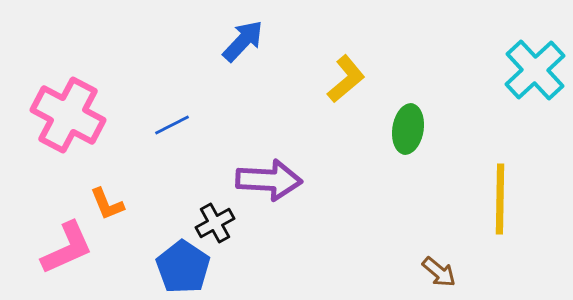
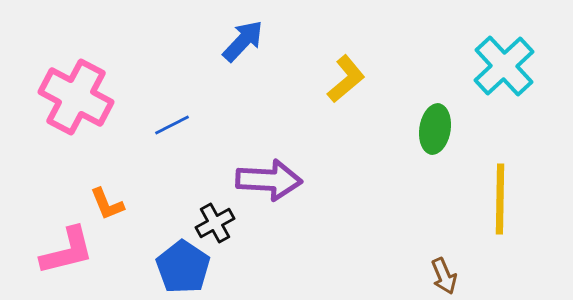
cyan cross: moved 31 px left, 4 px up
pink cross: moved 8 px right, 18 px up
green ellipse: moved 27 px right
pink L-shape: moved 3 px down; rotated 10 degrees clockwise
brown arrow: moved 5 px right, 4 px down; rotated 27 degrees clockwise
